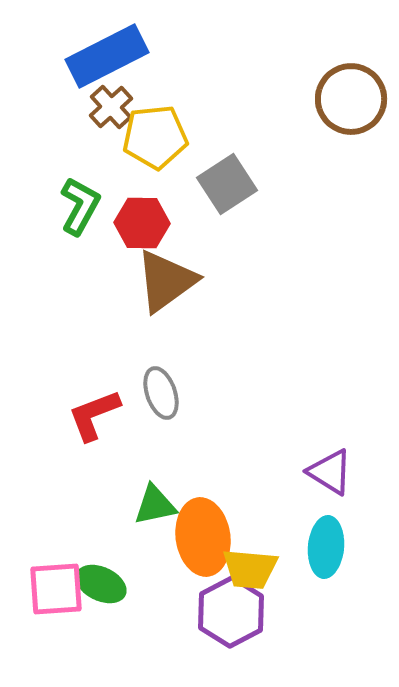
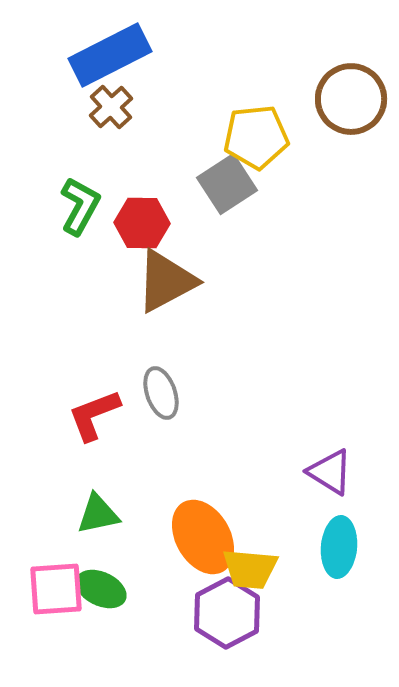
blue rectangle: moved 3 px right, 1 px up
yellow pentagon: moved 101 px right
brown triangle: rotated 8 degrees clockwise
green triangle: moved 57 px left, 9 px down
orange ellipse: rotated 22 degrees counterclockwise
cyan ellipse: moved 13 px right
green ellipse: moved 5 px down
purple hexagon: moved 4 px left, 1 px down
